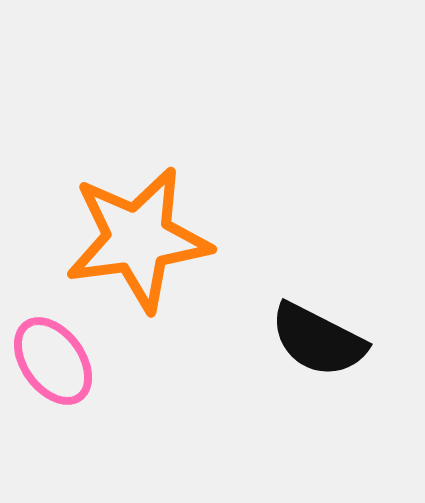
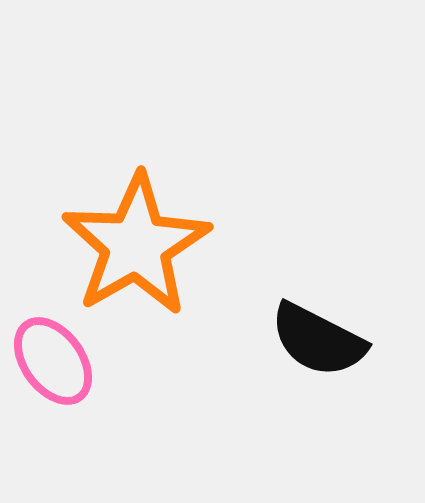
orange star: moved 2 px left, 6 px down; rotated 22 degrees counterclockwise
